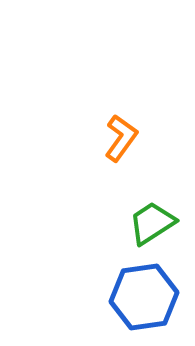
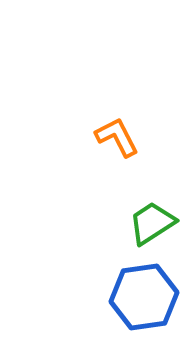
orange L-shape: moved 4 px left, 1 px up; rotated 63 degrees counterclockwise
